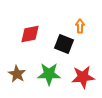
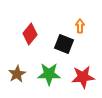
red diamond: rotated 40 degrees counterclockwise
brown star: rotated 12 degrees clockwise
